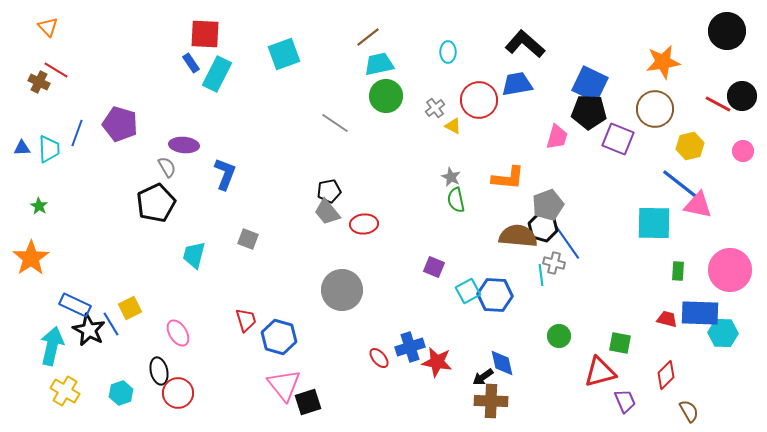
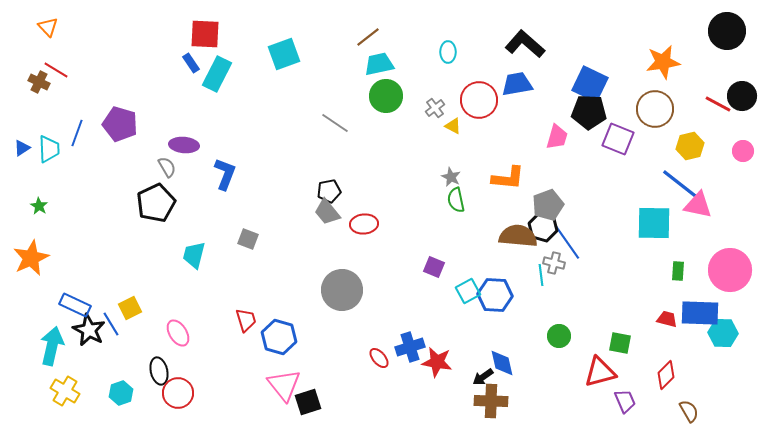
blue triangle at (22, 148): rotated 30 degrees counterclockwise
orange star at (31, 258): rotated 9 degrees clockwise
